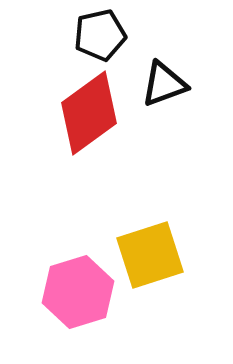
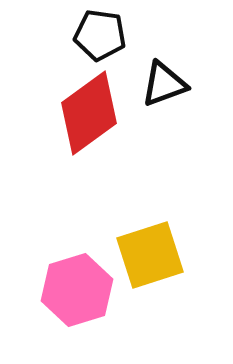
black pentagon: rotated 21 degrees clockwise
pink hexagon: moved 1 px left, 2 px up
